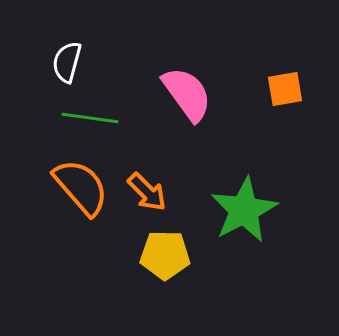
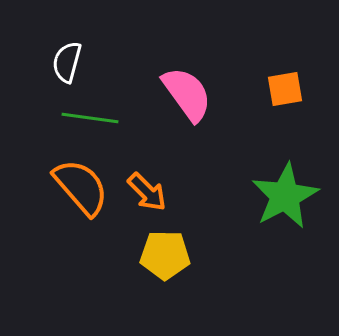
green star: moved 41 px right, 14 px up
